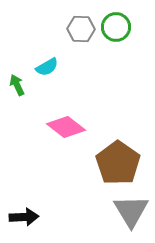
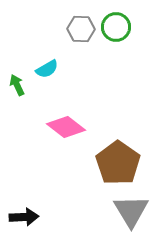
cyan semicircle: moved 2 px down
